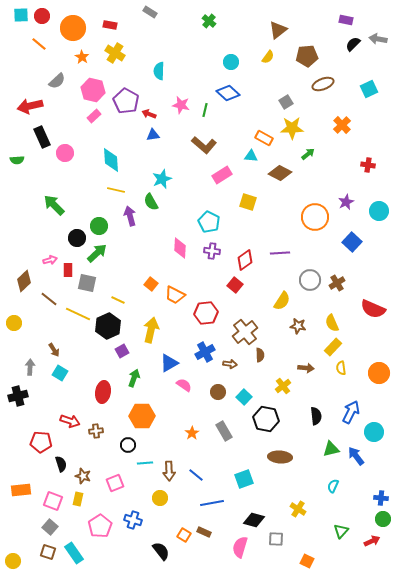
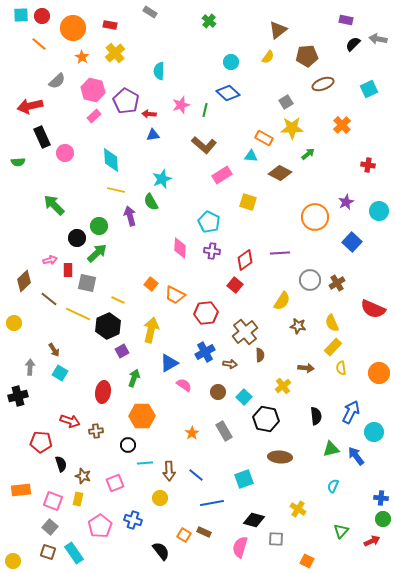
yellow cross at (115, 53): rotated 18 degrees clockwise
pink star at (181, 105): rotated 30 degrees counterclockwise
red arrow at (149, 114): rotated 16 degrees counterclockwise
green semicircle at (17, 160): moved 1 px right, 2 px down
